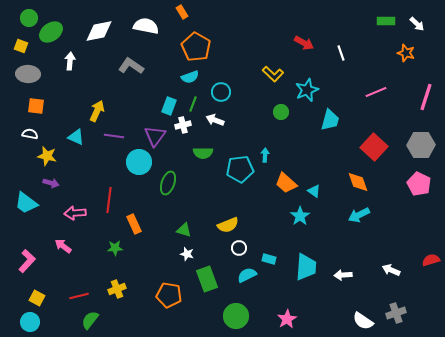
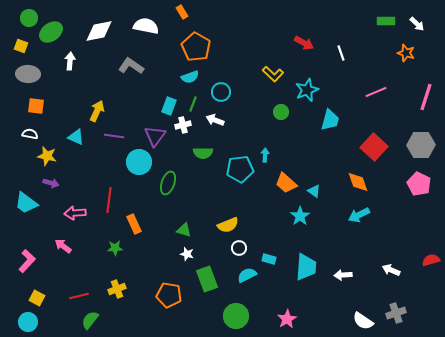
cyan circle at (30, 322): moved 2 px left
